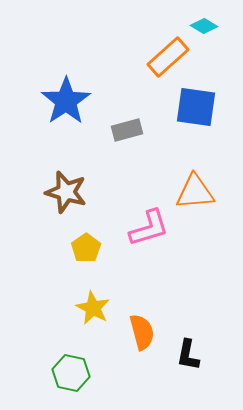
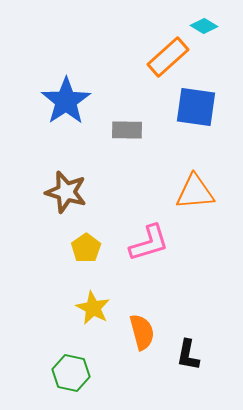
gray rectangle: rotated 16 degrees clockwise
pink L-shape: moved 15 px down
